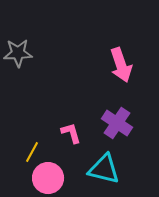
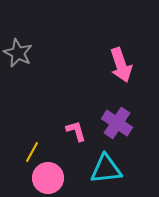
gray star: rotated 28 degrees clockwise
pink L-shape: moved 5 px right, 2 px up
cyan triangle: moved 2 px right; rotated 20 degrees counterclockwise
